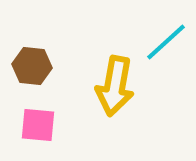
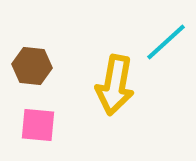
yellow arrow: moved 1 px up
